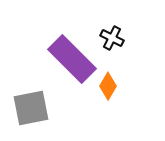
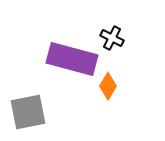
purple rectangle: rotated 30 degrees counterclockwise
gray square: moved 3 px left, 4 px down
